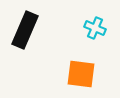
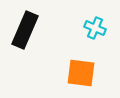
orange square: moved 1 px up
